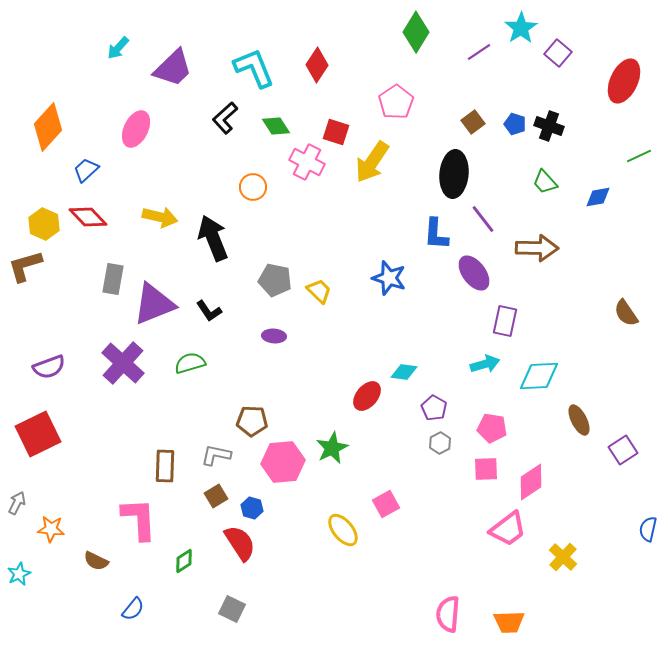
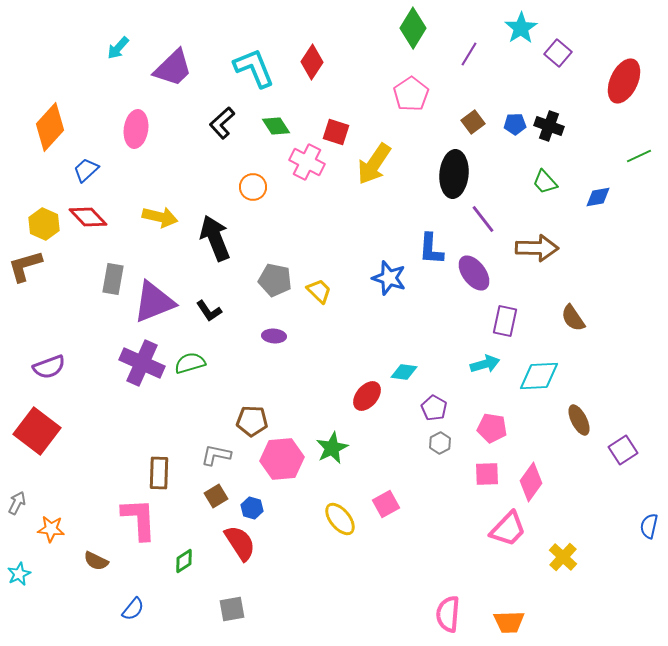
green diamond at (416, 32): moved 3 px left, 4 px up
purple line at (479, 52): moved 10 px left, 2 px down; rotated 25 degrees counterclockwise
red diamond at (317, 65): moved 5 px left, 3 px up
pink pentagon at (396, 102): moved 15 px right, 8 px up
black L-shape at (225, 118): moved 3 px left, 5 px down
blue pentagon at (515, 124): rotated 20 degrees counterclockwise
orange diamond at (48, 127): moved 2 px right
pink ellipse at (136, 129): rotated 18 degrees counterclockwise
yellow arrow at (372, 162): moved 2 px right, 2 px down
blue L-shape at (436, 234): moved 5 px left, 15 px down
black arrow at (213, 238): moved 2 px right
purple triangle at (154, 304): moved 2 px up
brown semicircle at (626, 313): moved 53 px left, 5 px down
purple cross at (123, 363): moved 19 px right; rotated 18 degrees counterclockwise
red square at (38, 434): moved 1 px left, 3 px up; rotated 27 degrees counterclockwise
pink hexagon at (283, 462): moved 1 px left, 3 px up
brown rectangle at (165, 466): moved 6 px left, 7 px down
pink square at (486, 469): moved 1 px right, 5 px down
pink diamond at (531, 482): rotated 21 degrees counterclockwise
pink trapezoid at (508, 529): rotated 9 degrees counterclockwise
blue semicircle at (648, 529): moved 1 px right, 3 px up
yellow ellipse at (343, 530): moved 3 px left, 11 px up
gray square at (232, 609): rotated 36 degrees counterclockwise
